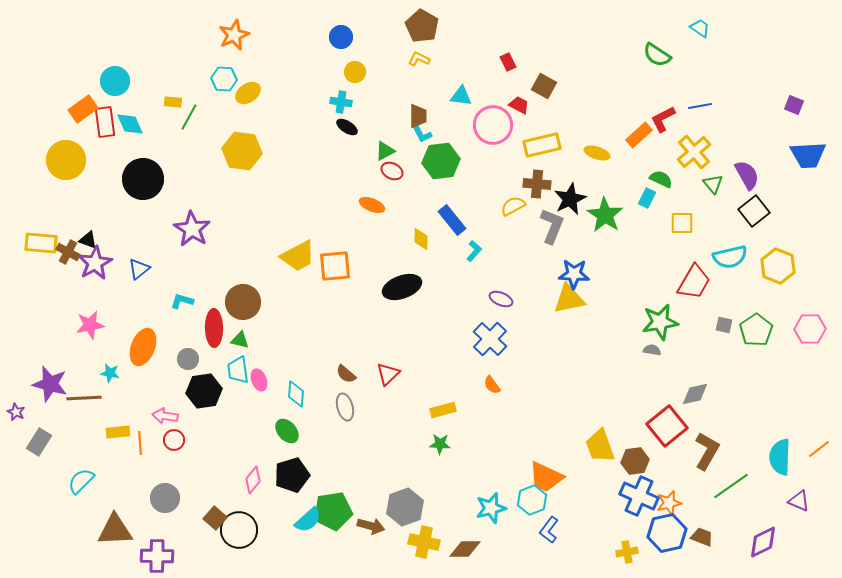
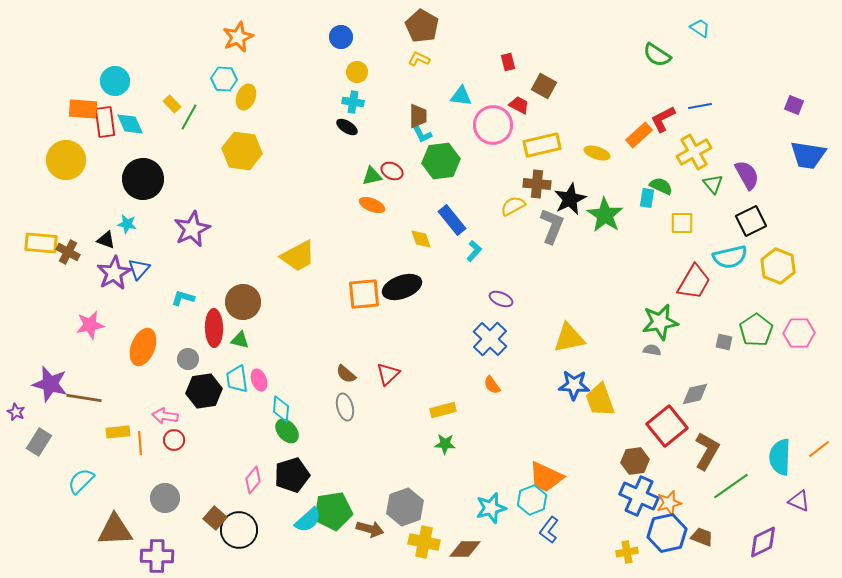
orange star at (234, 35): moved 4 px right, 2 px down
red rectangle at (508, 62): rotated 12 degrees clockwise
yellow circle at (355, 72): moved 2 px right
yellow ellipse at (248, 93): moved 2 px left, 4 px down; rotated 35 degrees counterclockwise
yellow rectangle at (173, 102): moved 1 px left, 2 px down; rotated 42 degrees clockwise
cyan cross at (341, 102): moved 12 px right
orange rectangle at (83, 109): rotated 40 degrees clockwise
green triangle at (385, 151): moved 13 px left, 25 px down; rotated 15 degrees clockwise
yellow cross at (694, 152): rotated 12 degrees clockwise
blue trapezoid at (808, 155): rotated 12 degrees clockwise
green semicircle at (661, 179): moved 7 px down
cyan rectangle at (647, 198): rotated 18 degrees counterclockwise
black square at (754, 211): moved 3 px left, 10 px down; rotated 12 degrees clockwise
purple star at (192, 229): rotated 15 degrees clockwise
yellow diamond at (421, 239): rotated 20 degrees counterclockwise
black triangle at (88, 240): moved 18 px right
purple star at (95, 263): moved 19 px right, 10 px down
orange square at (335, 266): moved 29 px right, 28 px down
blue triangle at (139, 269): rotated 10 degrees counterclockwise
blue star at (574, 274): moved 111 px down
yellow triangle at (569, 299): moved 39 px down
cyan L-shape at (182, 301): moved 1 px right, 3 px up
gray square at (724, 325): moved 17 px down
pink hexagon at (810, 329): moved 11 px left, 4 px down
cyan trapezoid at (238, 370): moved 1 px left, 9 px down
cyan star at (110, 373): moved 17 px right, 149 px up
cyan diamond at (296, 394): moved 15 px left, 15 px down
brown line at (84, 398): rotated 12 degrees clockwise
green star at (440, 444): moved 5 px right
yellow trapezoid at (600, 446): moved 46 px up
brown arrow at (371, 526): moved 1 px left, 3 px down
